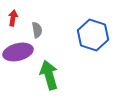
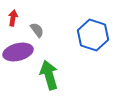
gray semicircle: rotated 28 degrees counterclockwise
